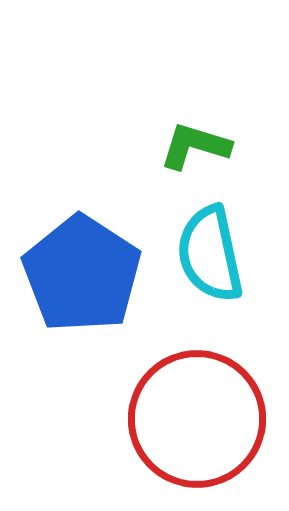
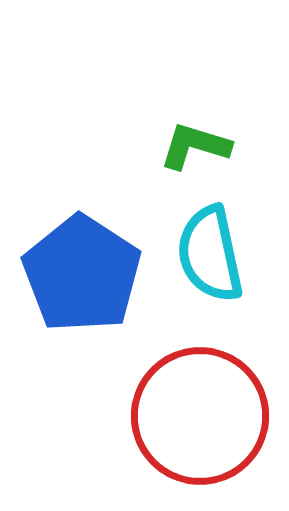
red circle: moved 3 px right, 3 px up
